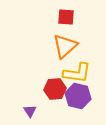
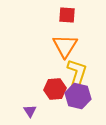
red square: moved 1 px right, 2 px up
orange triangle: rotated 16 degrees counterclockwise
yellow L-shape: rotated 80 degrees counterclockwise
